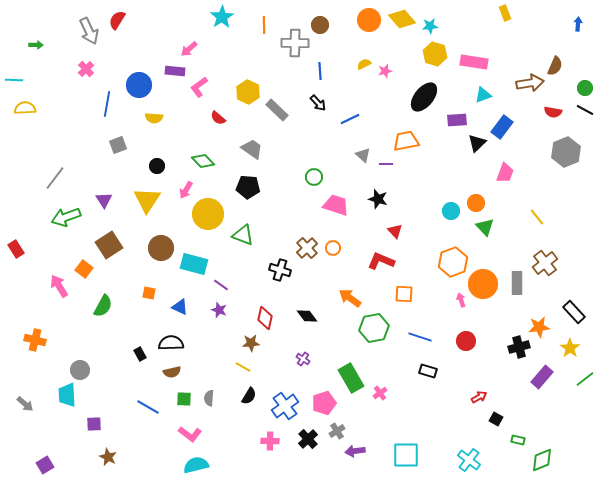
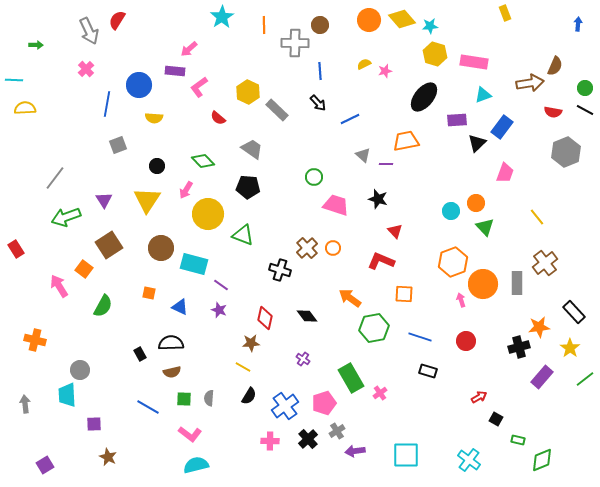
gray arrow at (25, 404): rotated 138 degrees counterclockwise
